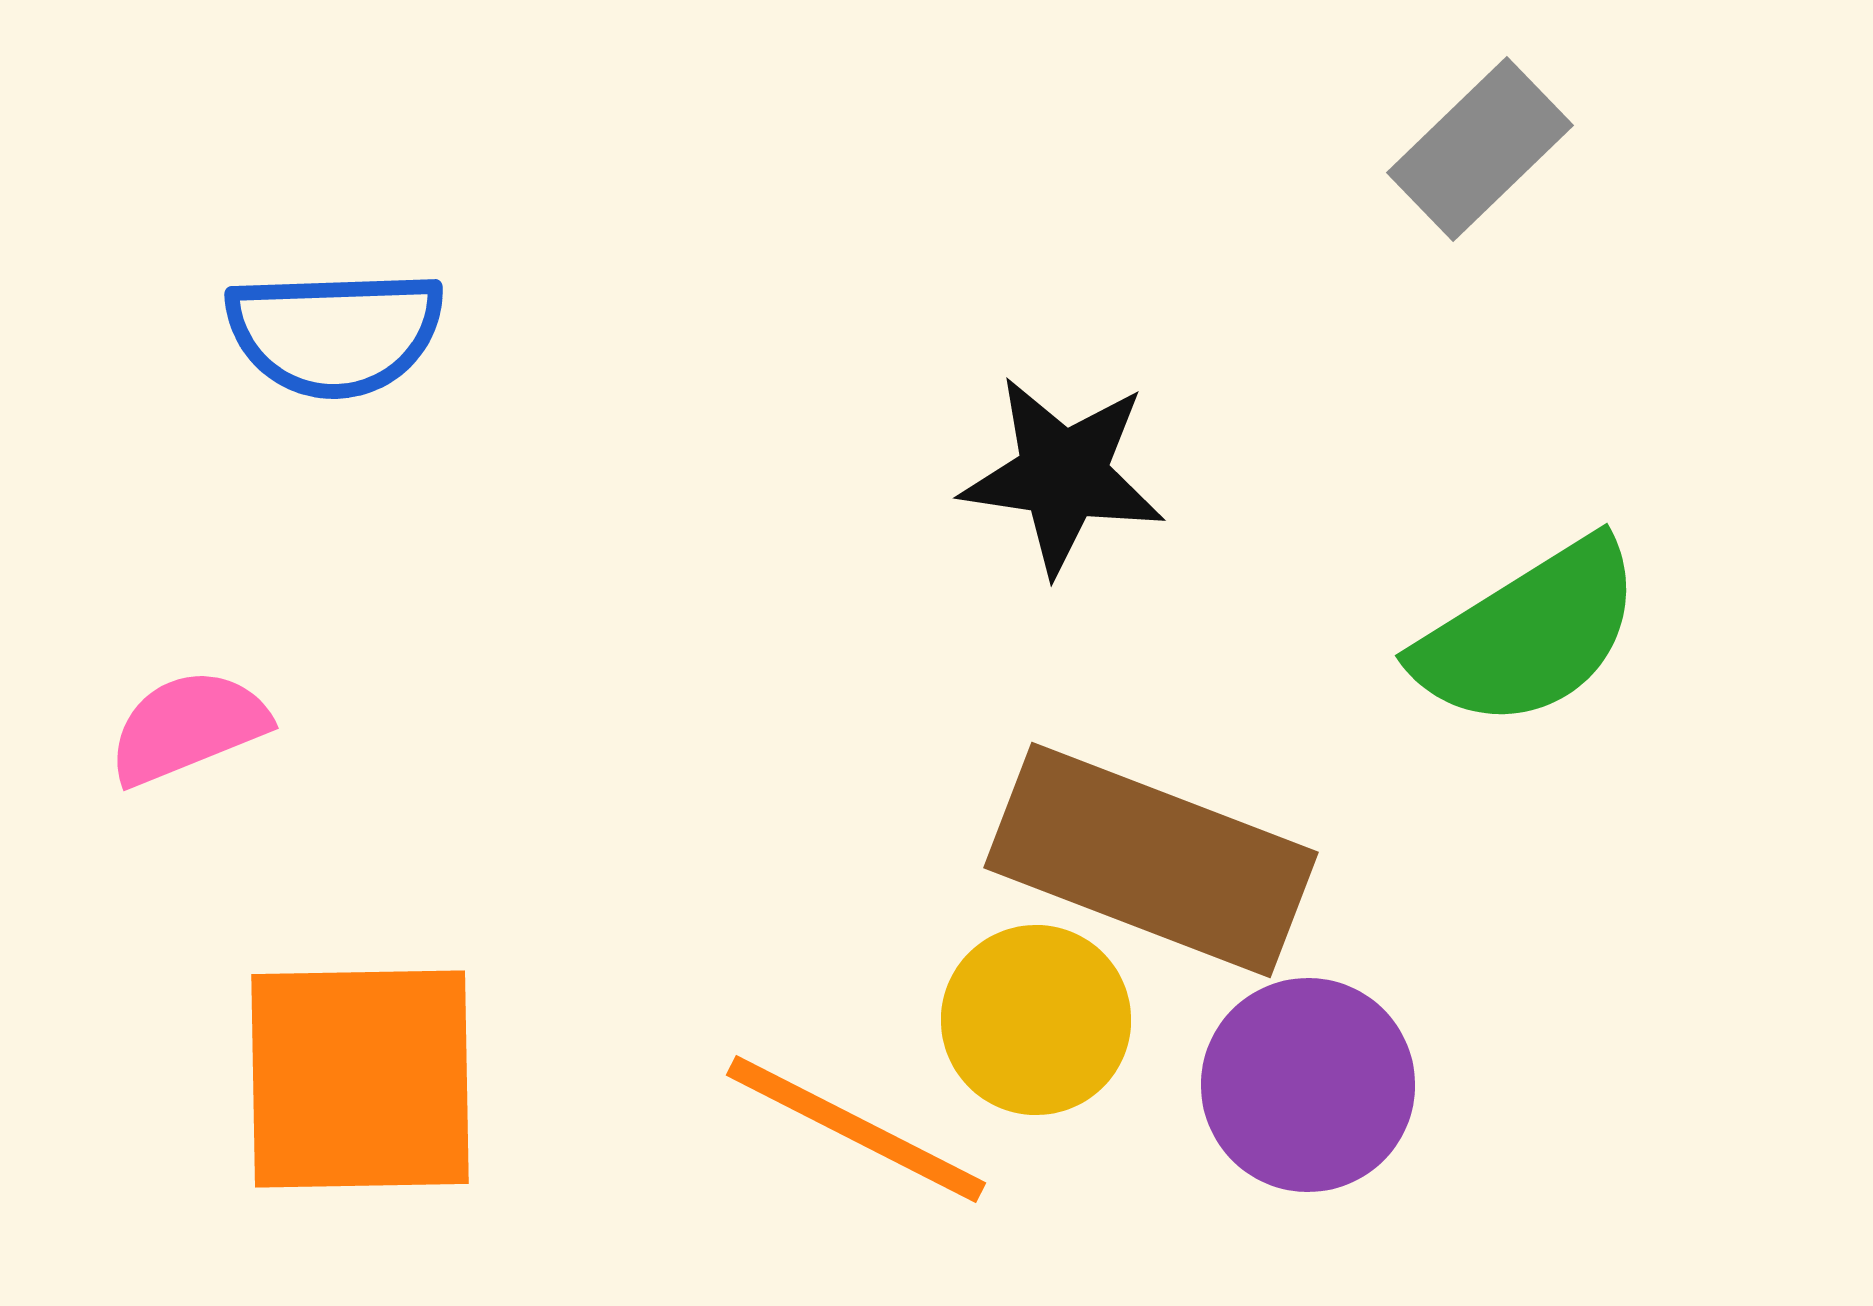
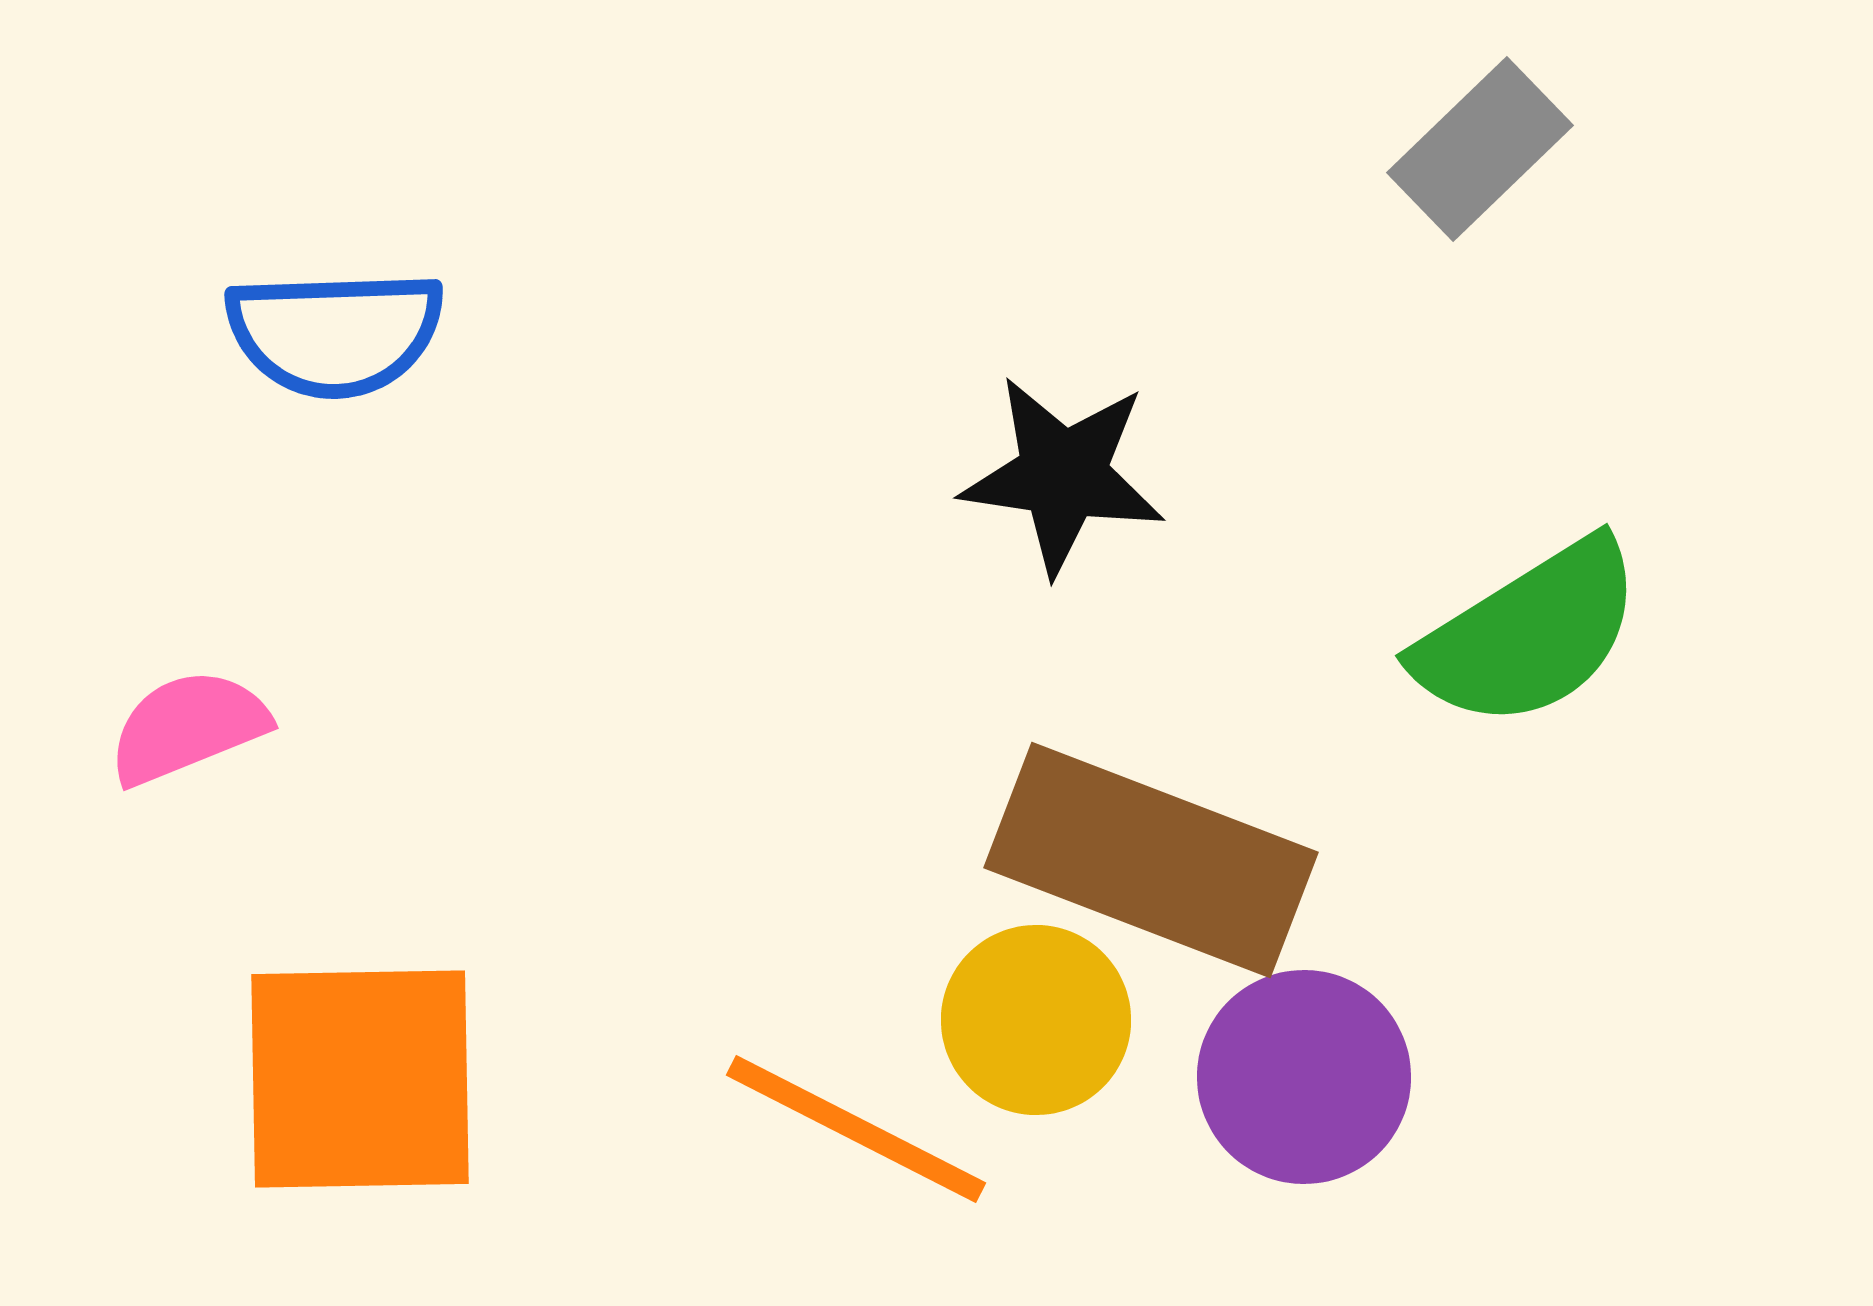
purple circle: moved 4 px left, 8 px up
